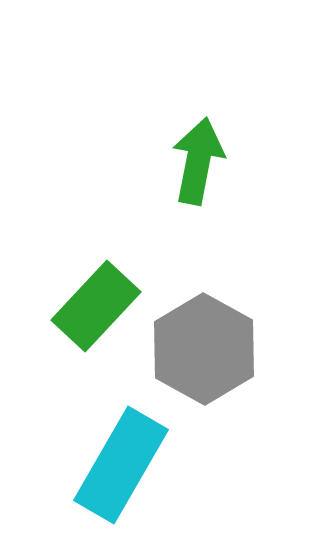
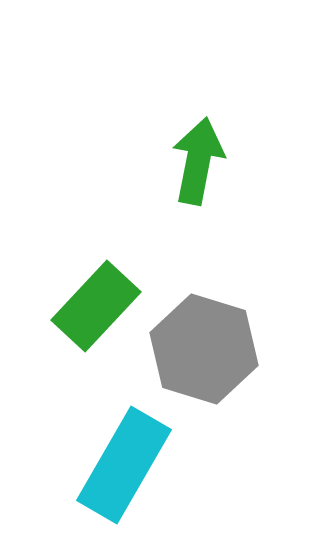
gray hexagon: rotated 12 degrees counterclockwise
cyan rectangle: moved 3 px right
